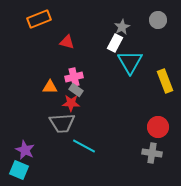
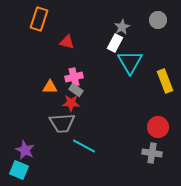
orange rectangle: rotated 50 degrees counterclockwise
